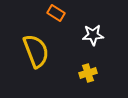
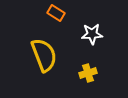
white star: moved 1 px left, 1 px up
yellow semicircle: moved 8 px right, 4 px down
